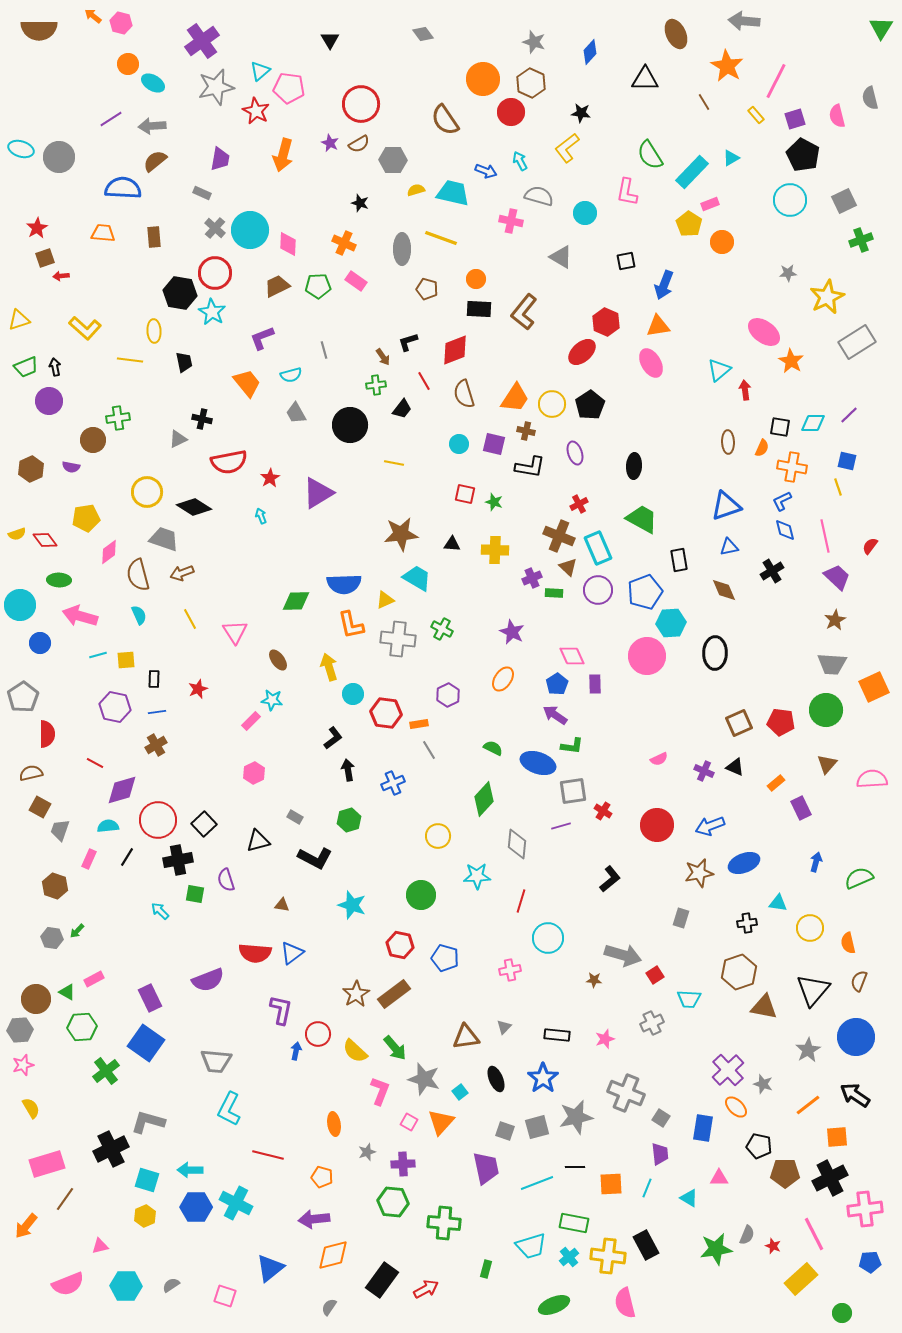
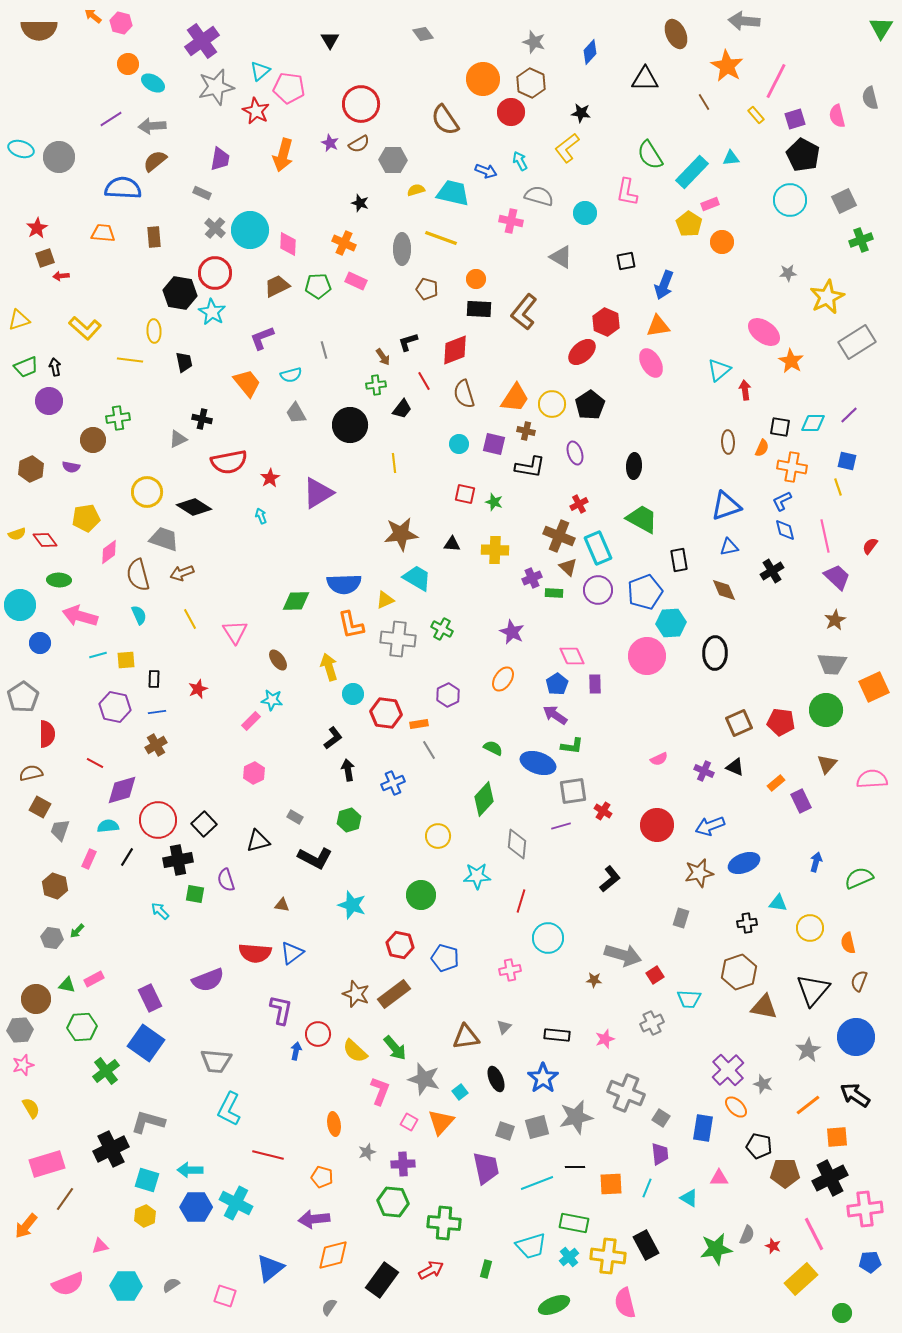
cyan triangle at (731, 158): rotated 24 degrees clockwise
pink rectangle at (356, 281): rotated 10 degrees counterclockwise
yellow line at (394, 463): rotated 72 degrees clockwise
purple rectangle at (801, 808): moved 7 px up
green triangle at (67, 992): moved 7 px up; rotated 18 degrees counterclockwise
brown star at (356, 994): rotated 20 degrees counterclockwise
red arrow at (426, 1289): moved 5 px right, 19 px up
